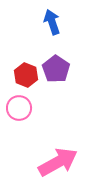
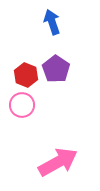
pink circle: moved 3 px right, 3 px up
